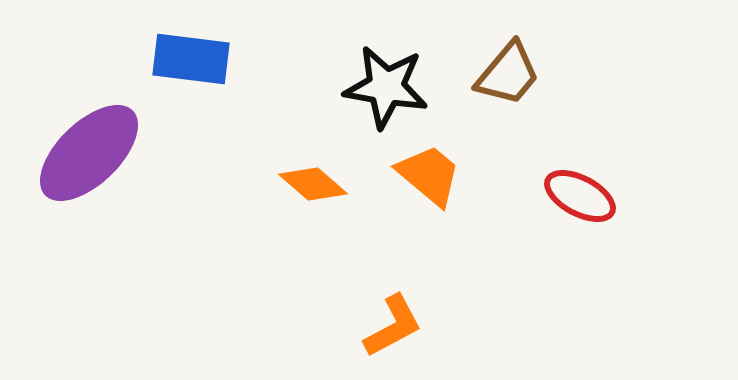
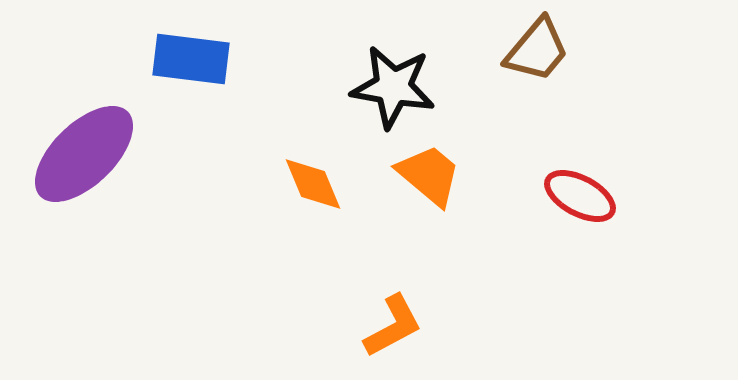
brown trapezoid: moved 29 px right, 24 px up
black star: moved 7 px right
purple ellipse: moved 5 px left, 1 px down
orange diamond: rotated 26 degrees clockwise
